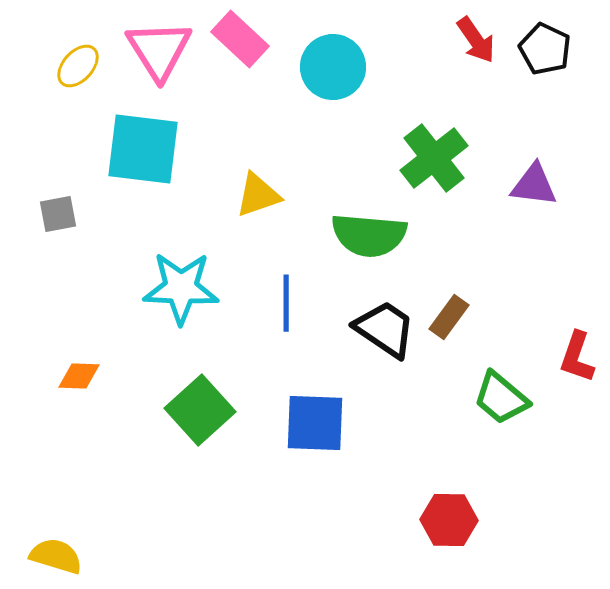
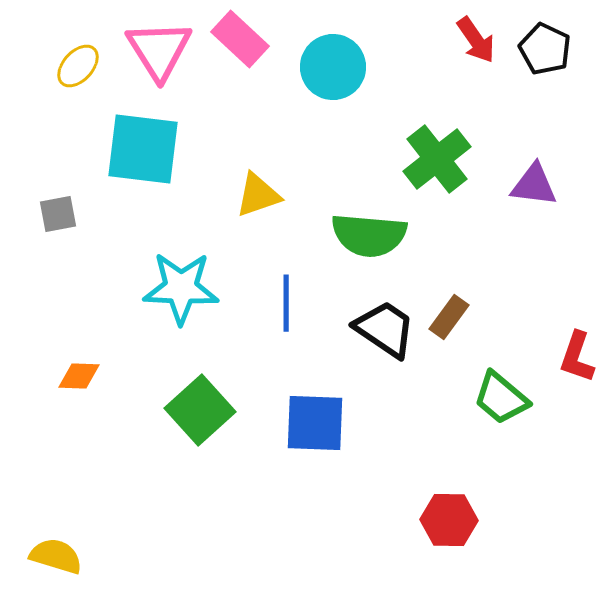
green cross: moved 3 px right, 1 px down
